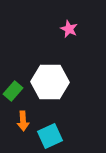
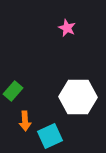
pink star: moved 2 px left, 1 px up
white hexagon: moved 28 px right, 15 px down
orange arrow: moved 2 px right
